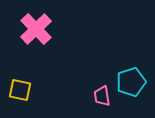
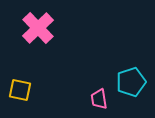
pink cross: moved 2 px right, 1 px up
pink trapezoid: moved 3 px left, 3 px down
